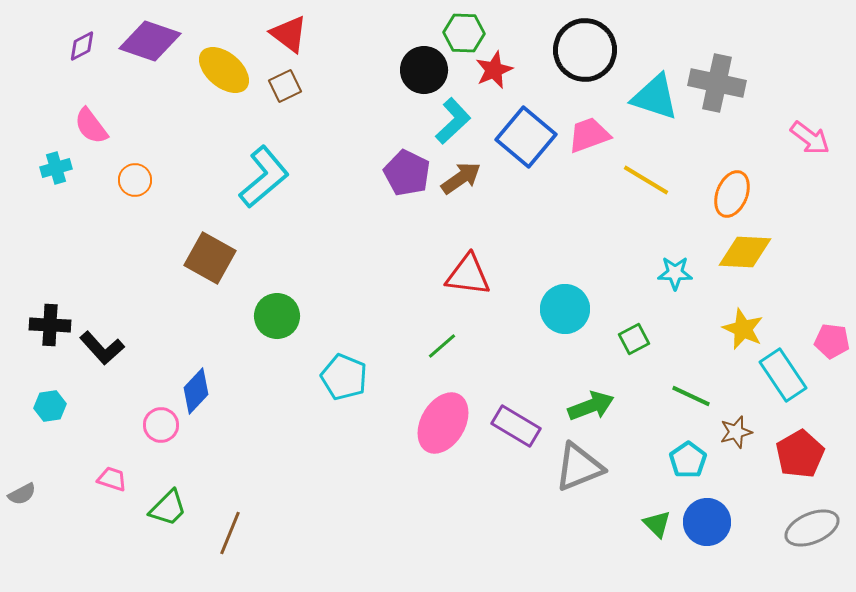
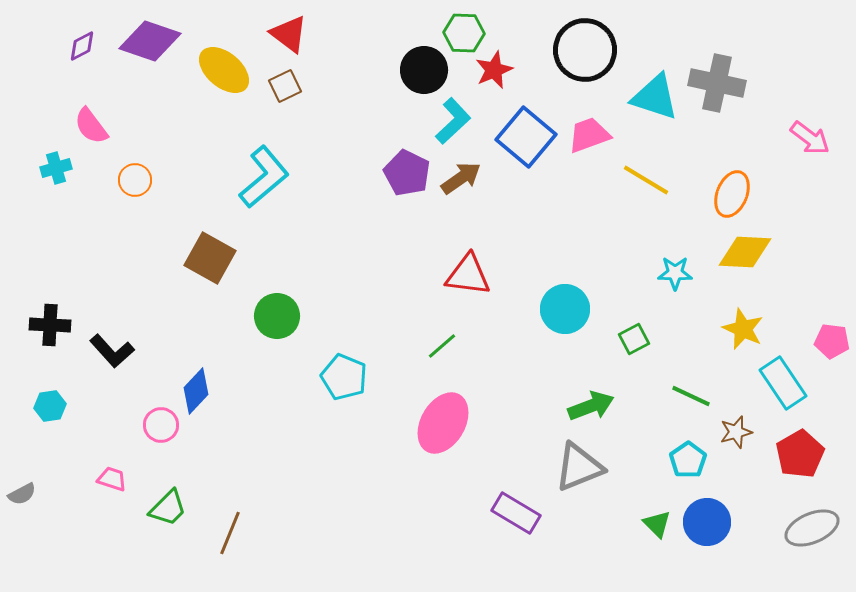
black L-shape at (102, 348): moved 10 px right, 3 px down
cyan rectangle at (783, 375): moved 8 px down
purple rectangle at (516, 426): moved 87 px down
